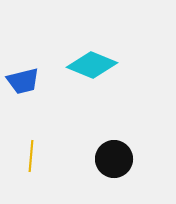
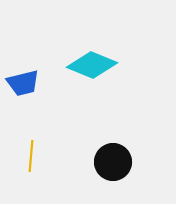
blue trapezoid: moved 2 px down
black circle: moved 1 px left, 3 px down
